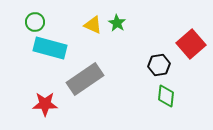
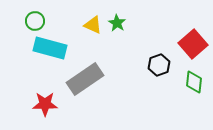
green circle: moved 1 px up
red square: moved 2 px right
black hexagon: rotated 10 degrees counterclockwise
green diamond: moved 28 px right, 14 px up
